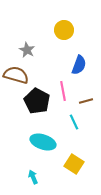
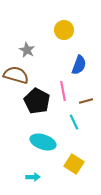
cyan arrow: rotated 112 degrees clockwise
